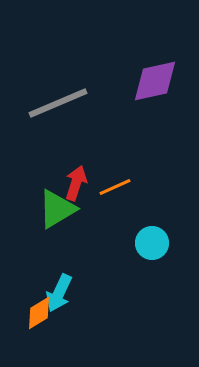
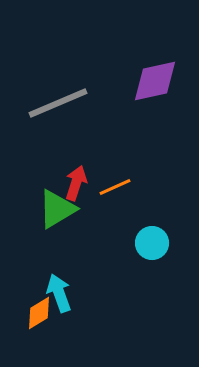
cyan arrow: rotated 135 degrees clockwise
